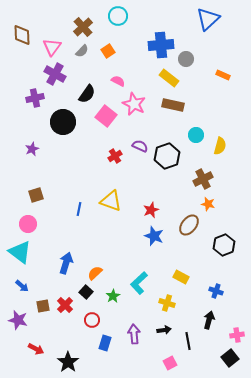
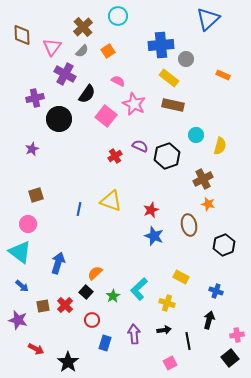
purple cross at (55, 74): moved 10 px right
black circle at (63, 122): moved 4 px left, 3 px up
brown ellipse at (189, 225): rotated 50 degrees counterclockwise
blue arrow at (66, 263): moved 8 px left
cyan L-shape at (139, 283): moved 6 px down
